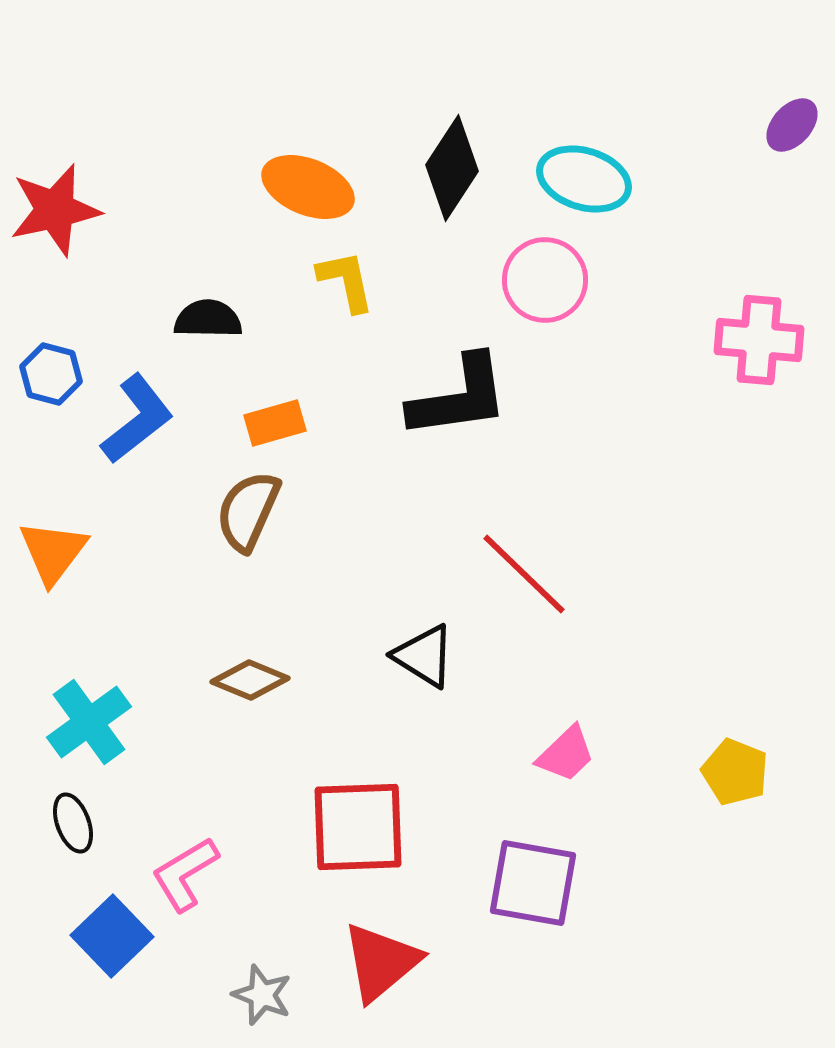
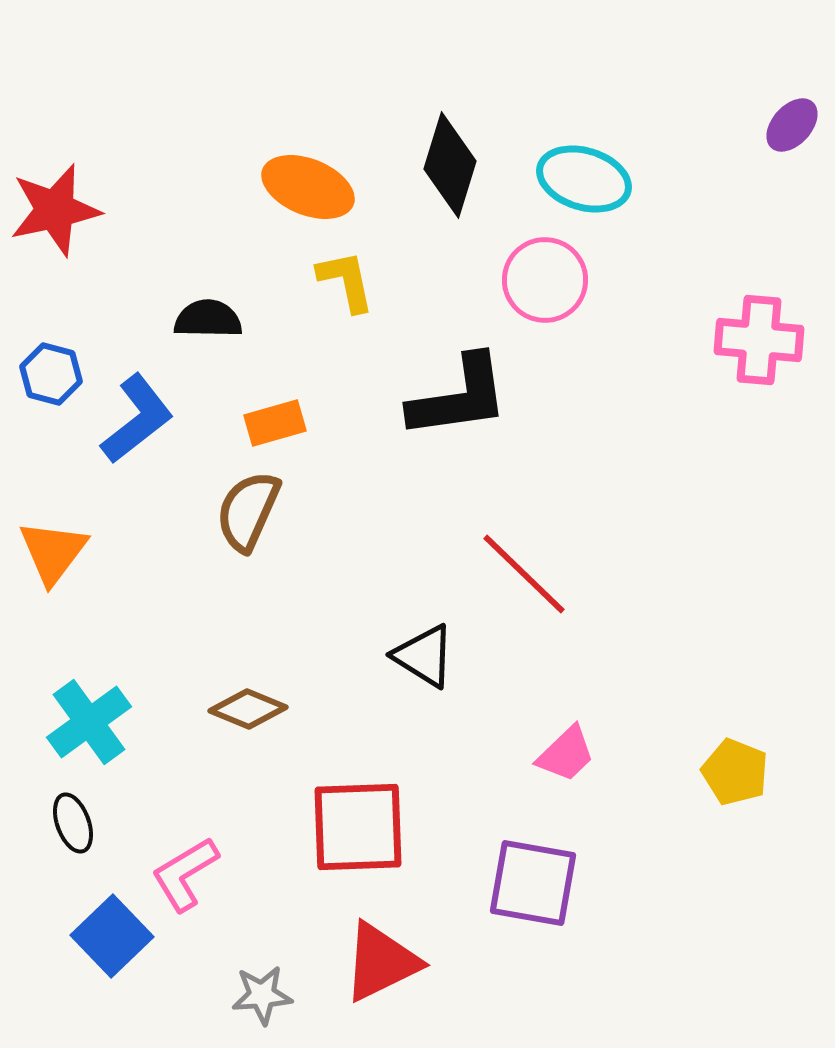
black diamond: moved 2 px left, 3 px up; rotated 16 degrees counterclockwise
brown diamond: moved 2 px left, 29 px down
red triangle: rotated 14 degrees clockwise
gray star: rotated 26 degrees counterclockwise
